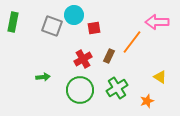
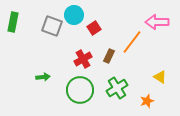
red square: rotated 24 degrees counterclockwise
